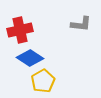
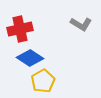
gray L-shape: rotated 25 degrees clockwise
red cross: moved 1 px up
